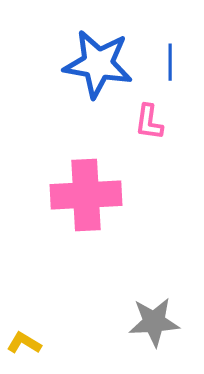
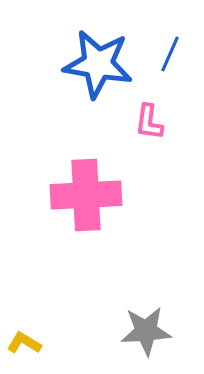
blue line: moved 8 px up; rotated 24 degrees clockwise
gray star: moved 8 px left, 9 px down
